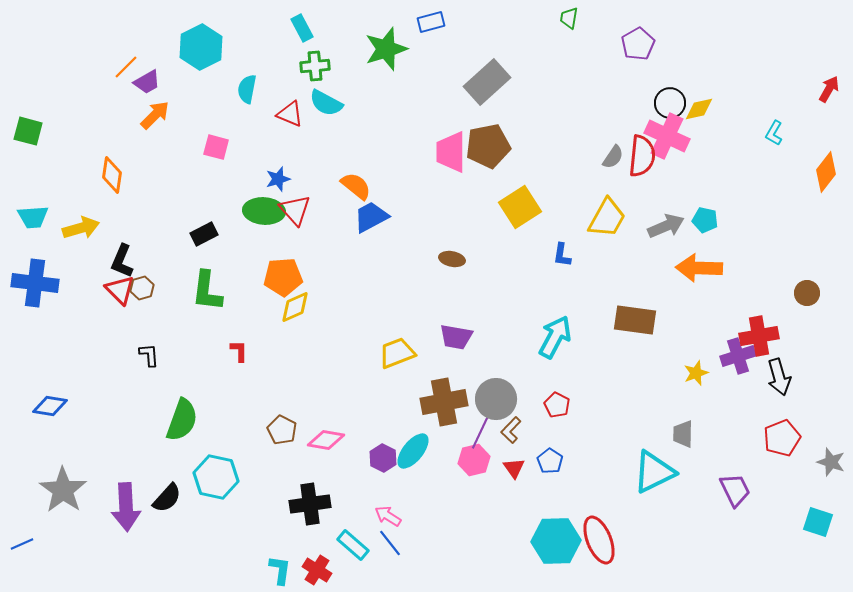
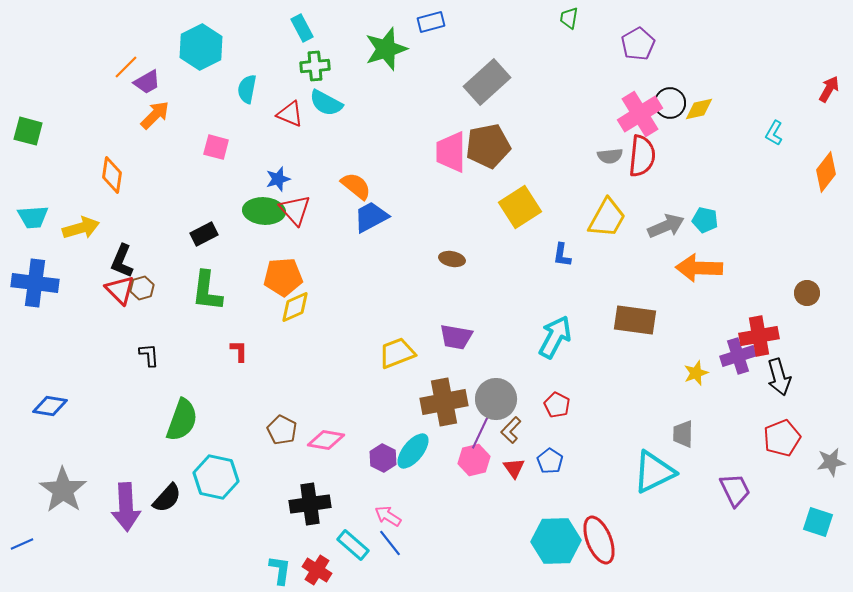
pink cross at (667, 136): moved 27 px left, 22 px up; rotated 33 degrees clockwise
gray semicircle at (613, 157): moved 3 px left, 1 px up; rotated 50 degrees clockwise
gray star at (831, 462): rotated 28 degrees counterclockwise
